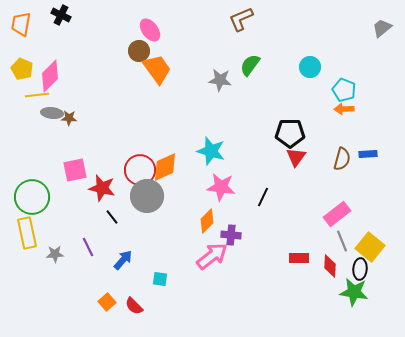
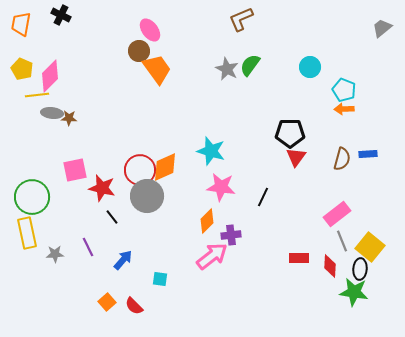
gray star at (220, 80): moved 7 px right, 11 px up; rotated 20 degrees clockwise
purple cross at (231, 235): rotated 12 degrees counterclockwise
